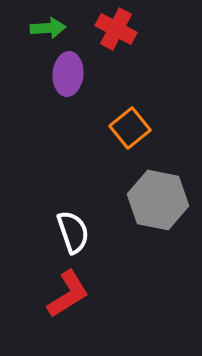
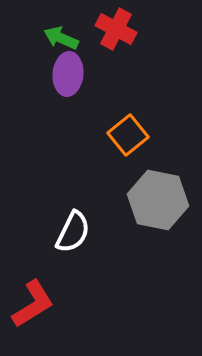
green arrow: moved 13 px right, 10 px down; rotated 152 degrees counterclockwise
orange square: moved 2 px left, 7 px down
white semicircle: rotated 45 degrees clockwise
red L-shape: moved 35 px left, 10 px down
